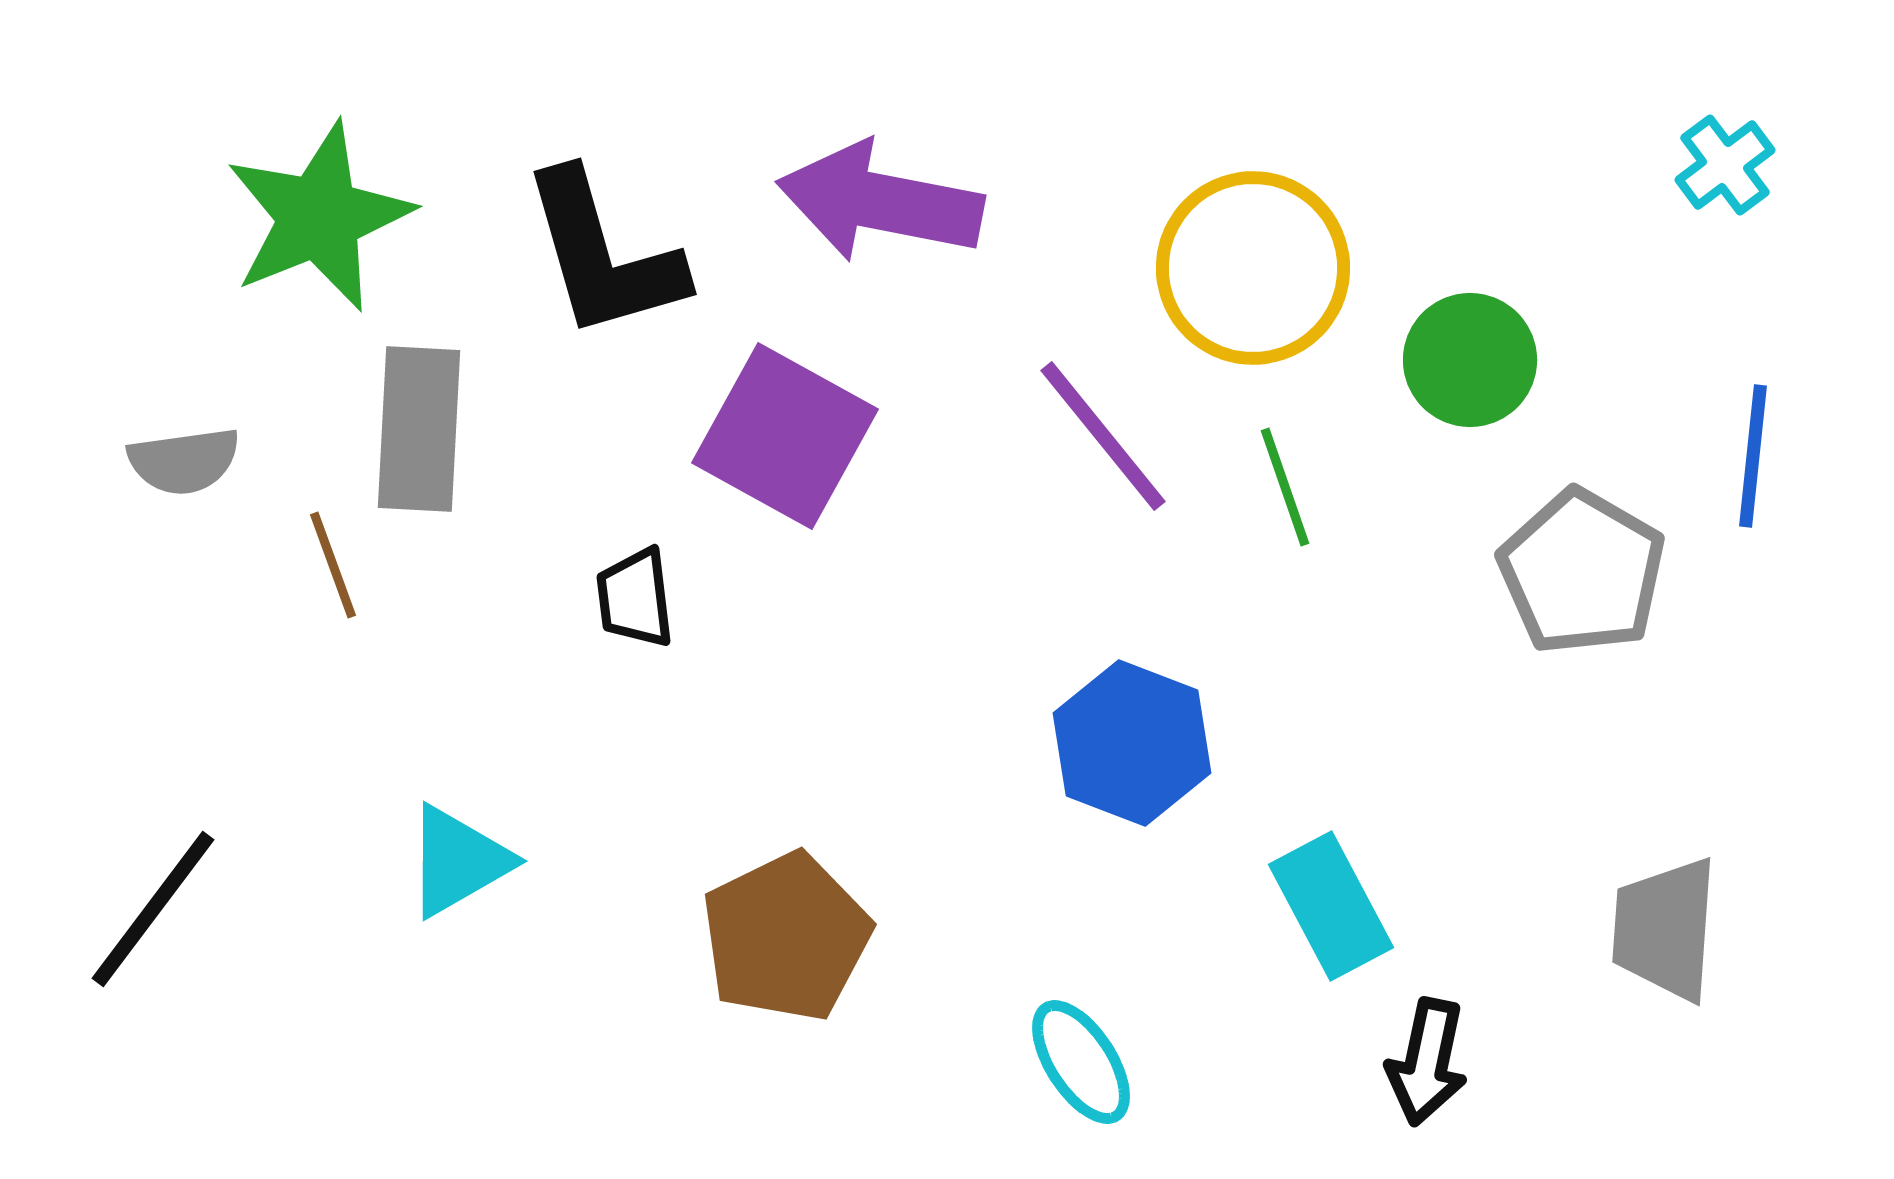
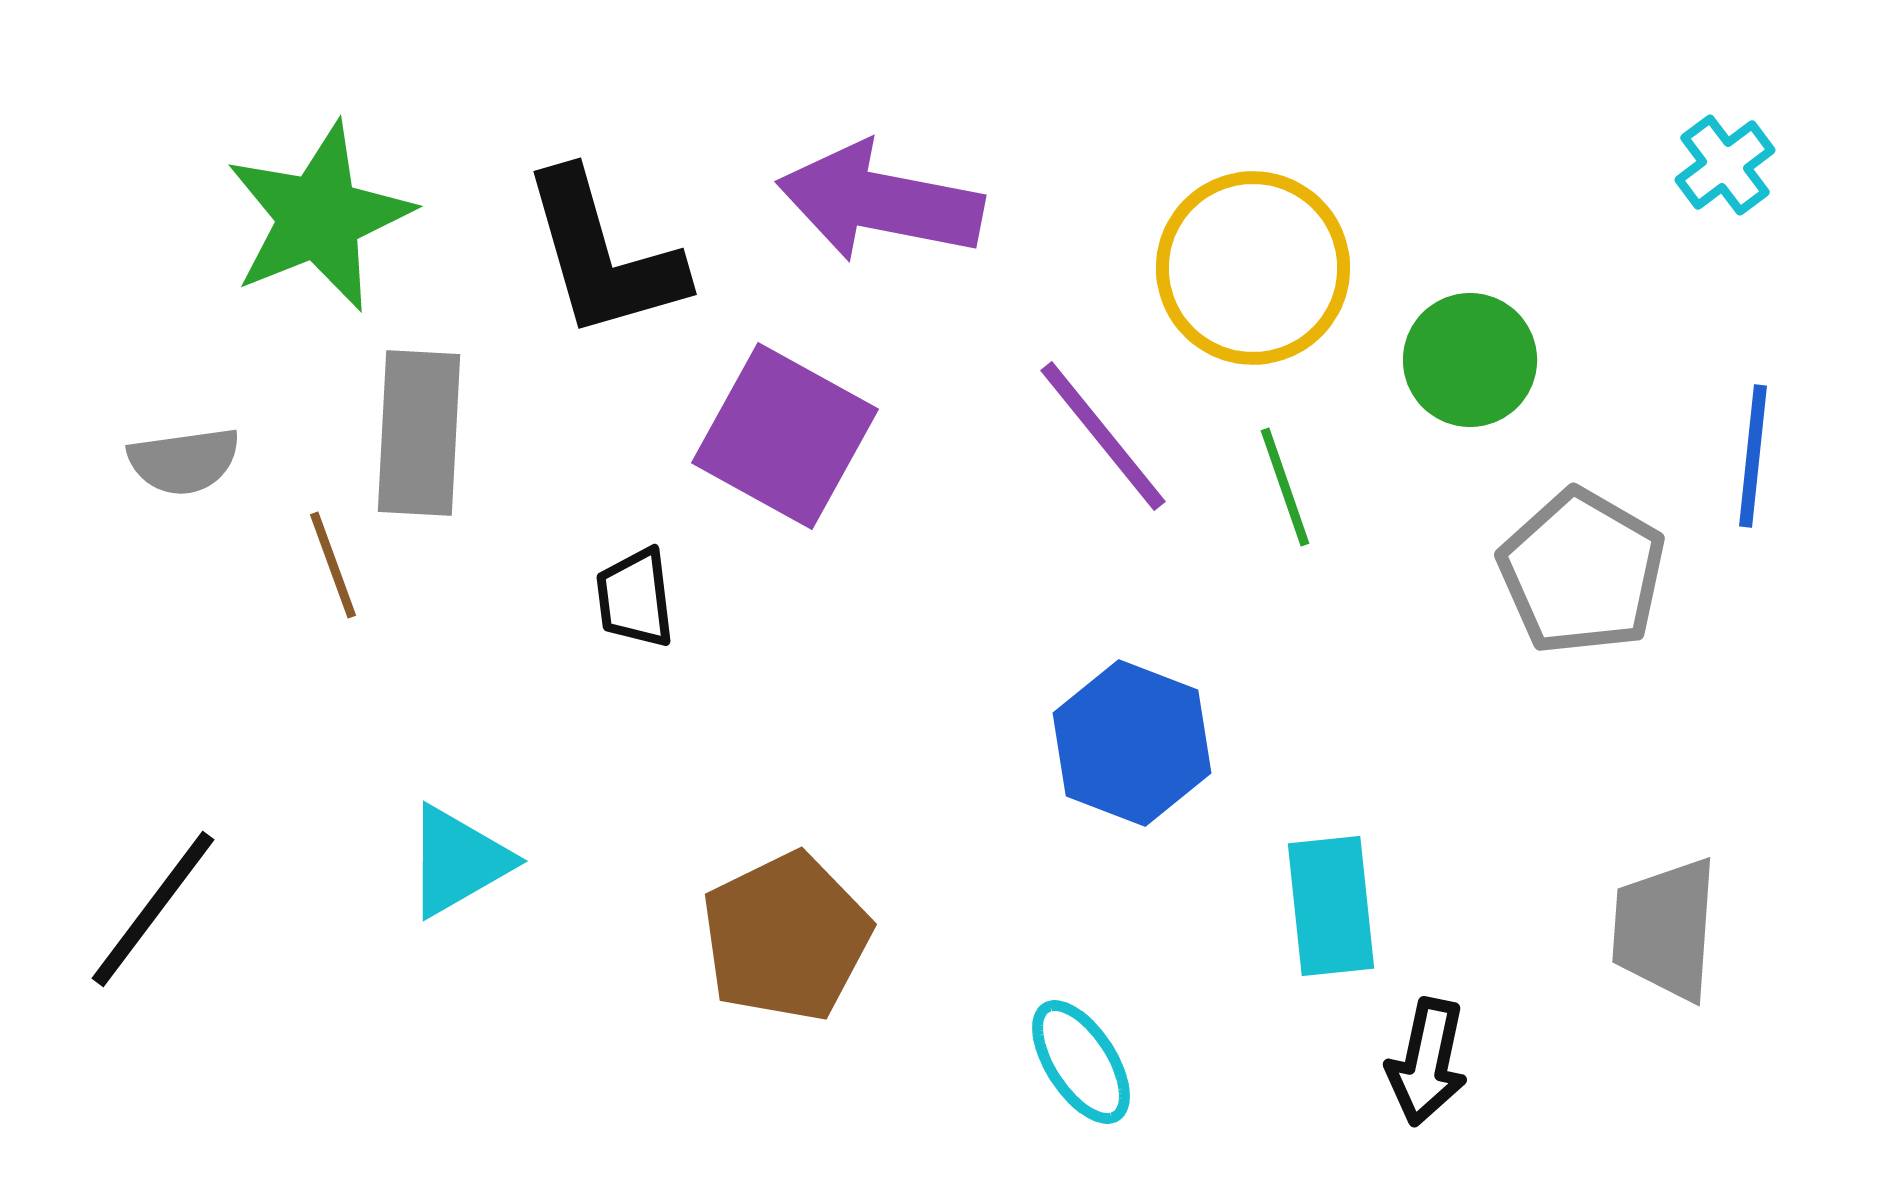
gray rectangle: moved 4 px down
cyan rectangle: rotated 22 degrees clockwise
